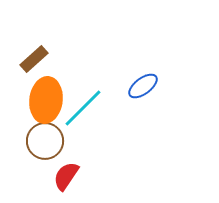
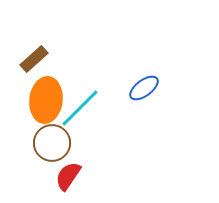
blue ellipse: moved 1 px right, 2 px down
cyan line: moved 3 px left
brown circle: moved 7 px right, 2 px down
red semicircle: moved 2 px right
